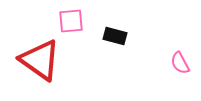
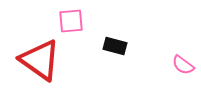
black rectangle: moved 10 px down
pink semicircle: moved 3 px right, 2 px down; rotated 25 degrees counterclockwise
